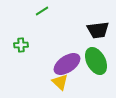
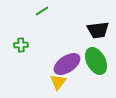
yellow triangle: moved 2 px left; rotated 24 degrees clockwise
